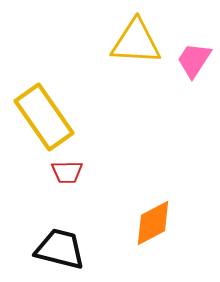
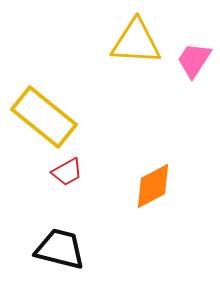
yellow rectangle: rotated 16 degrees counterclockwise
red trapezoid: rotated 28 degrees counterclockwise
orange diamond: moved 37 px up
